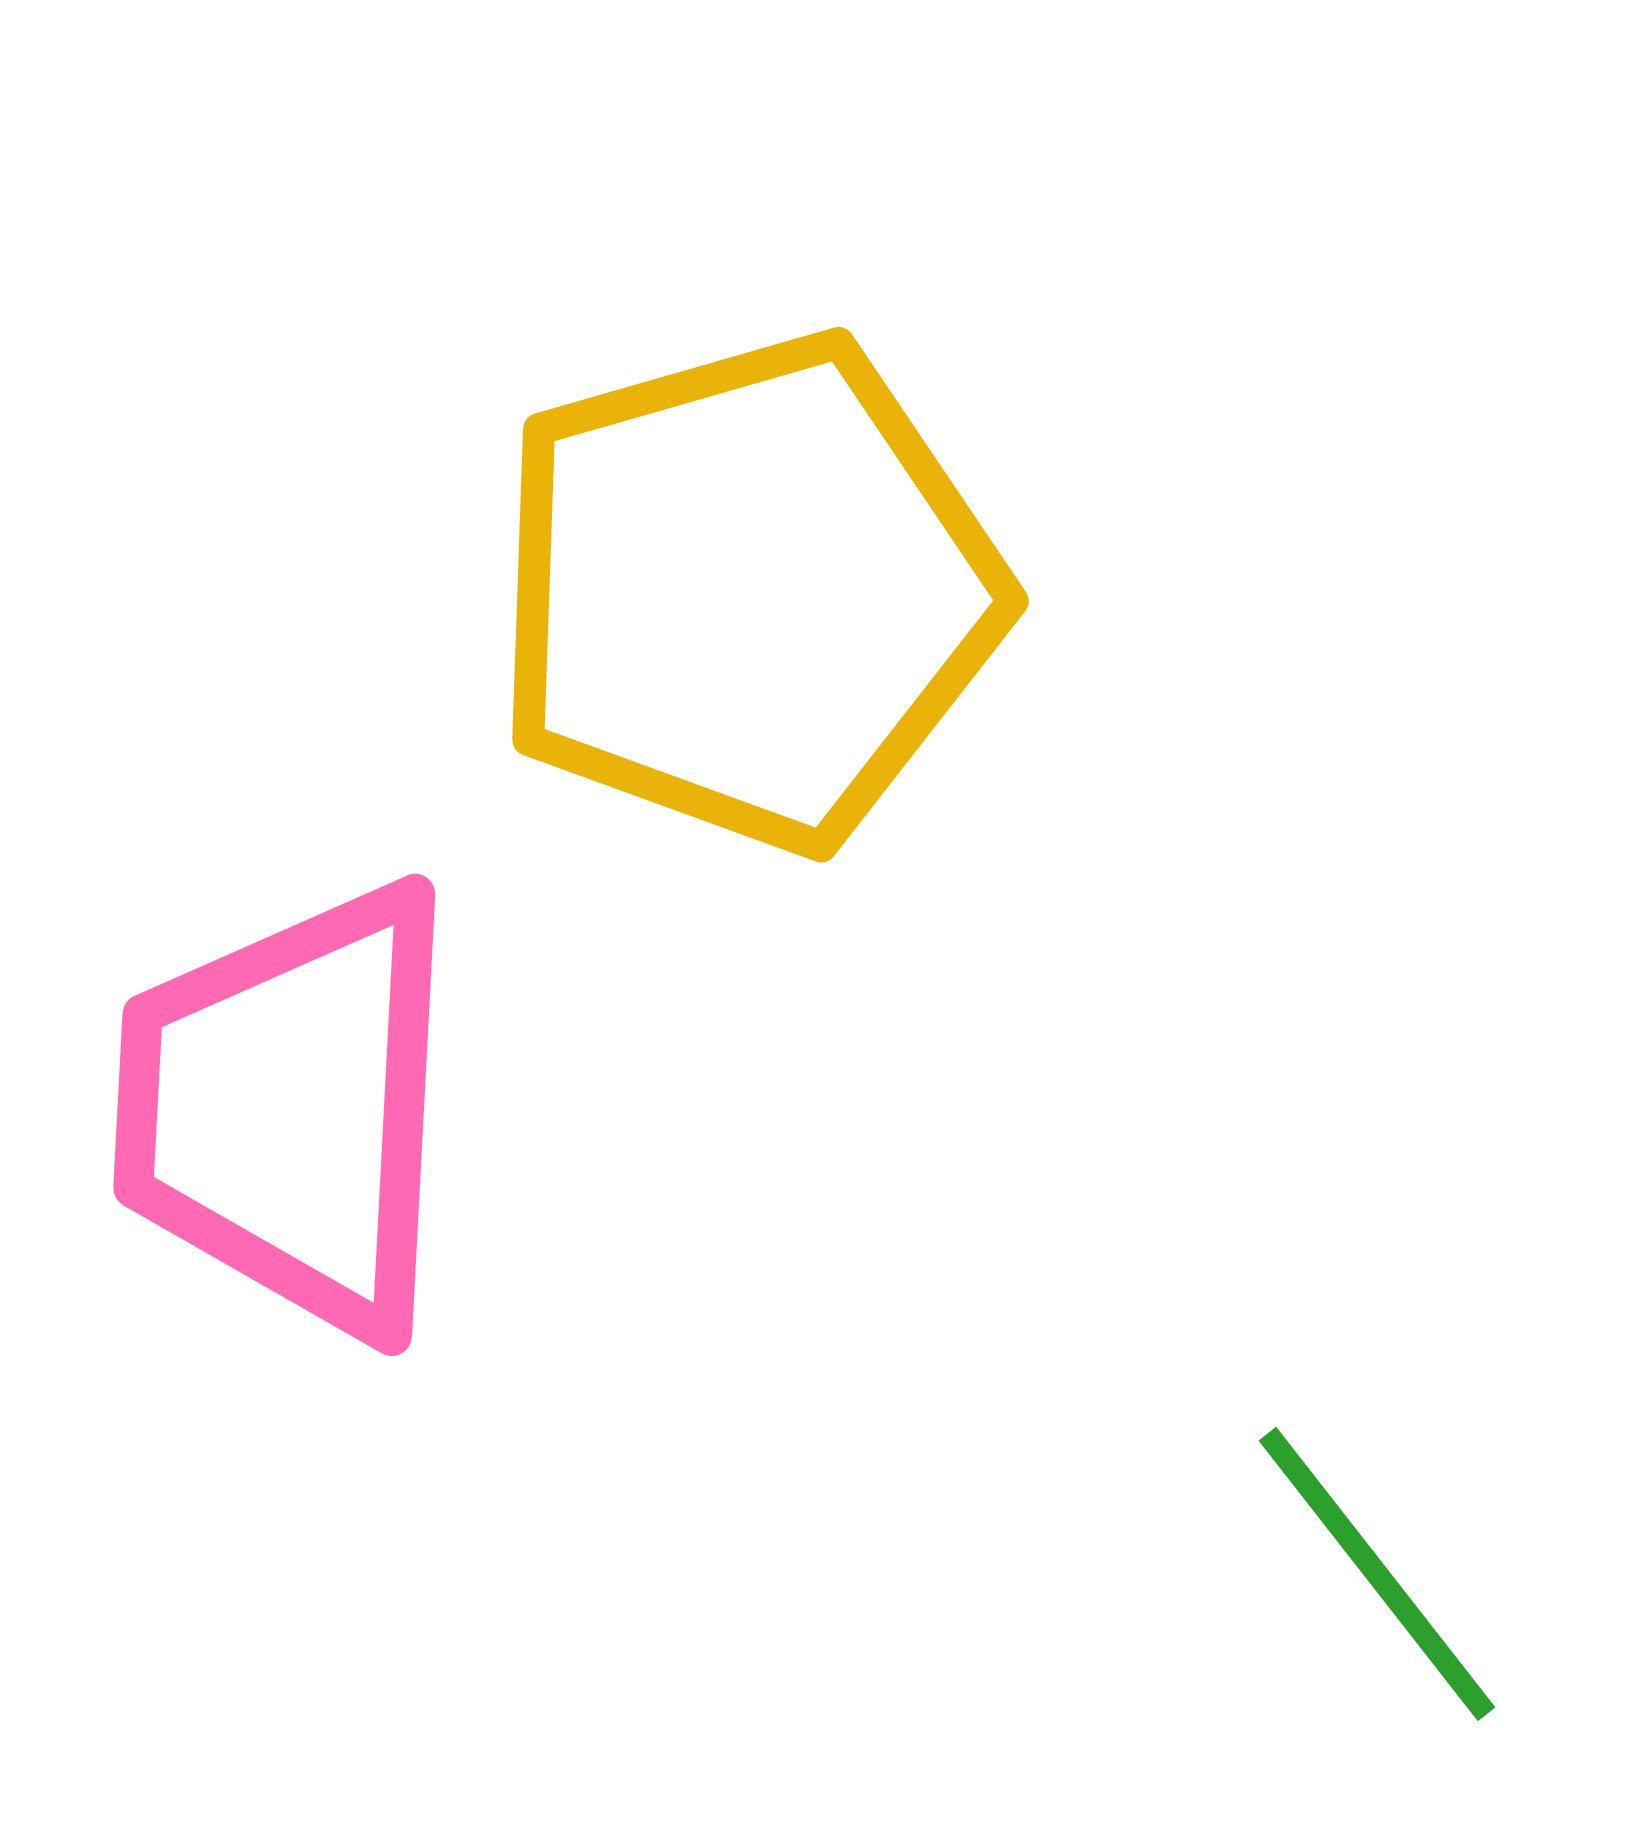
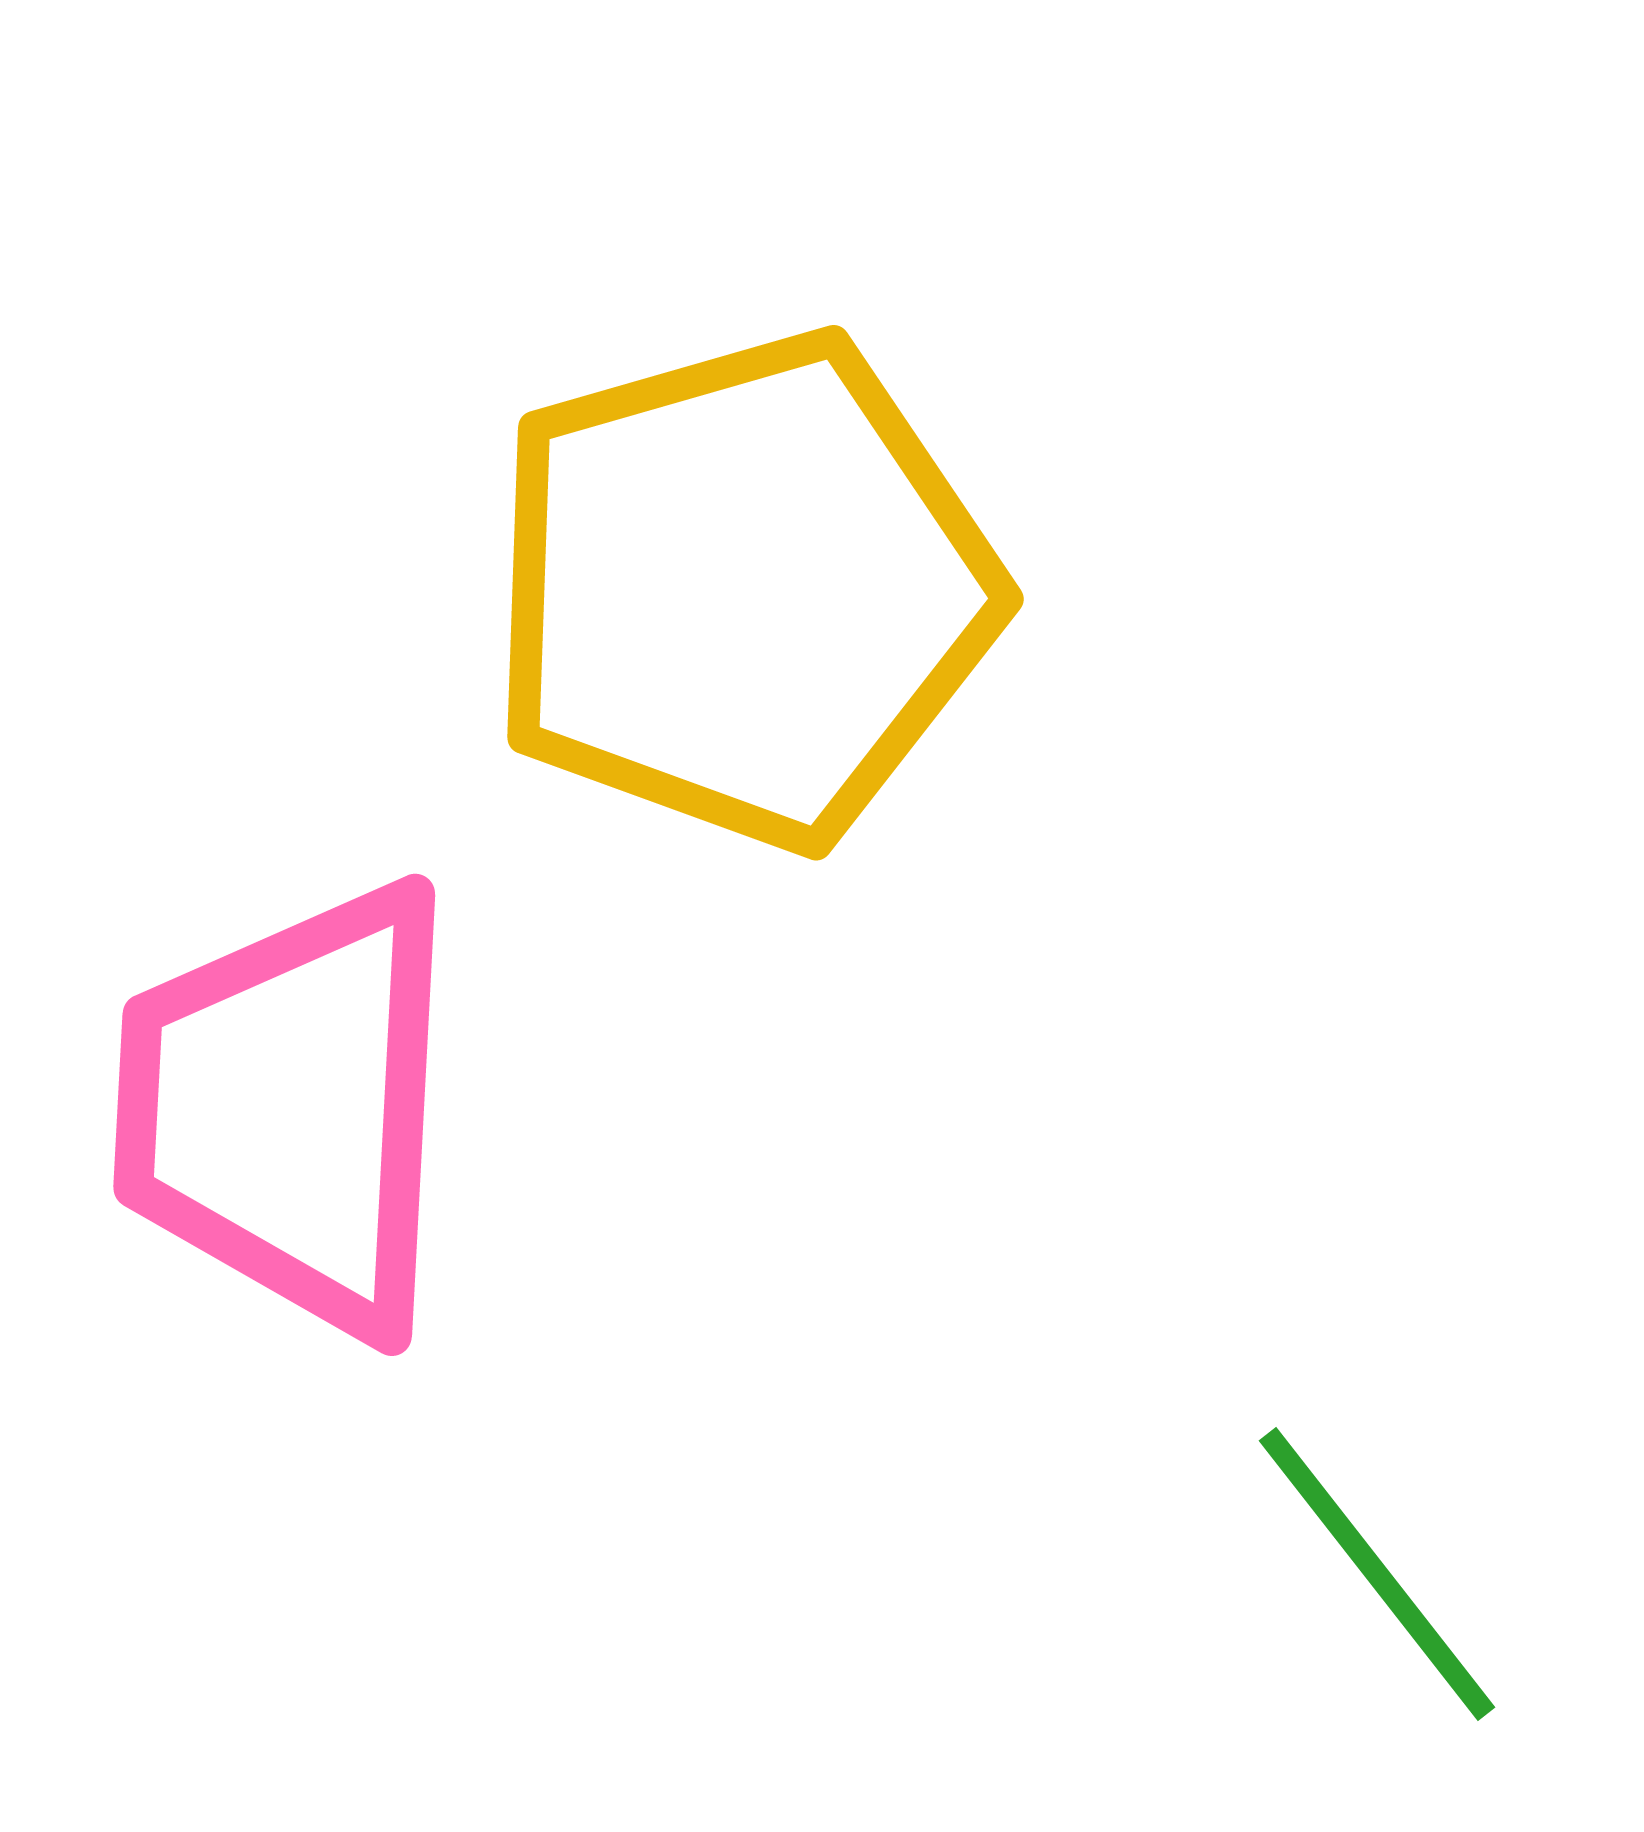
yellow pentagon: moved 5 px left, 2 px up
